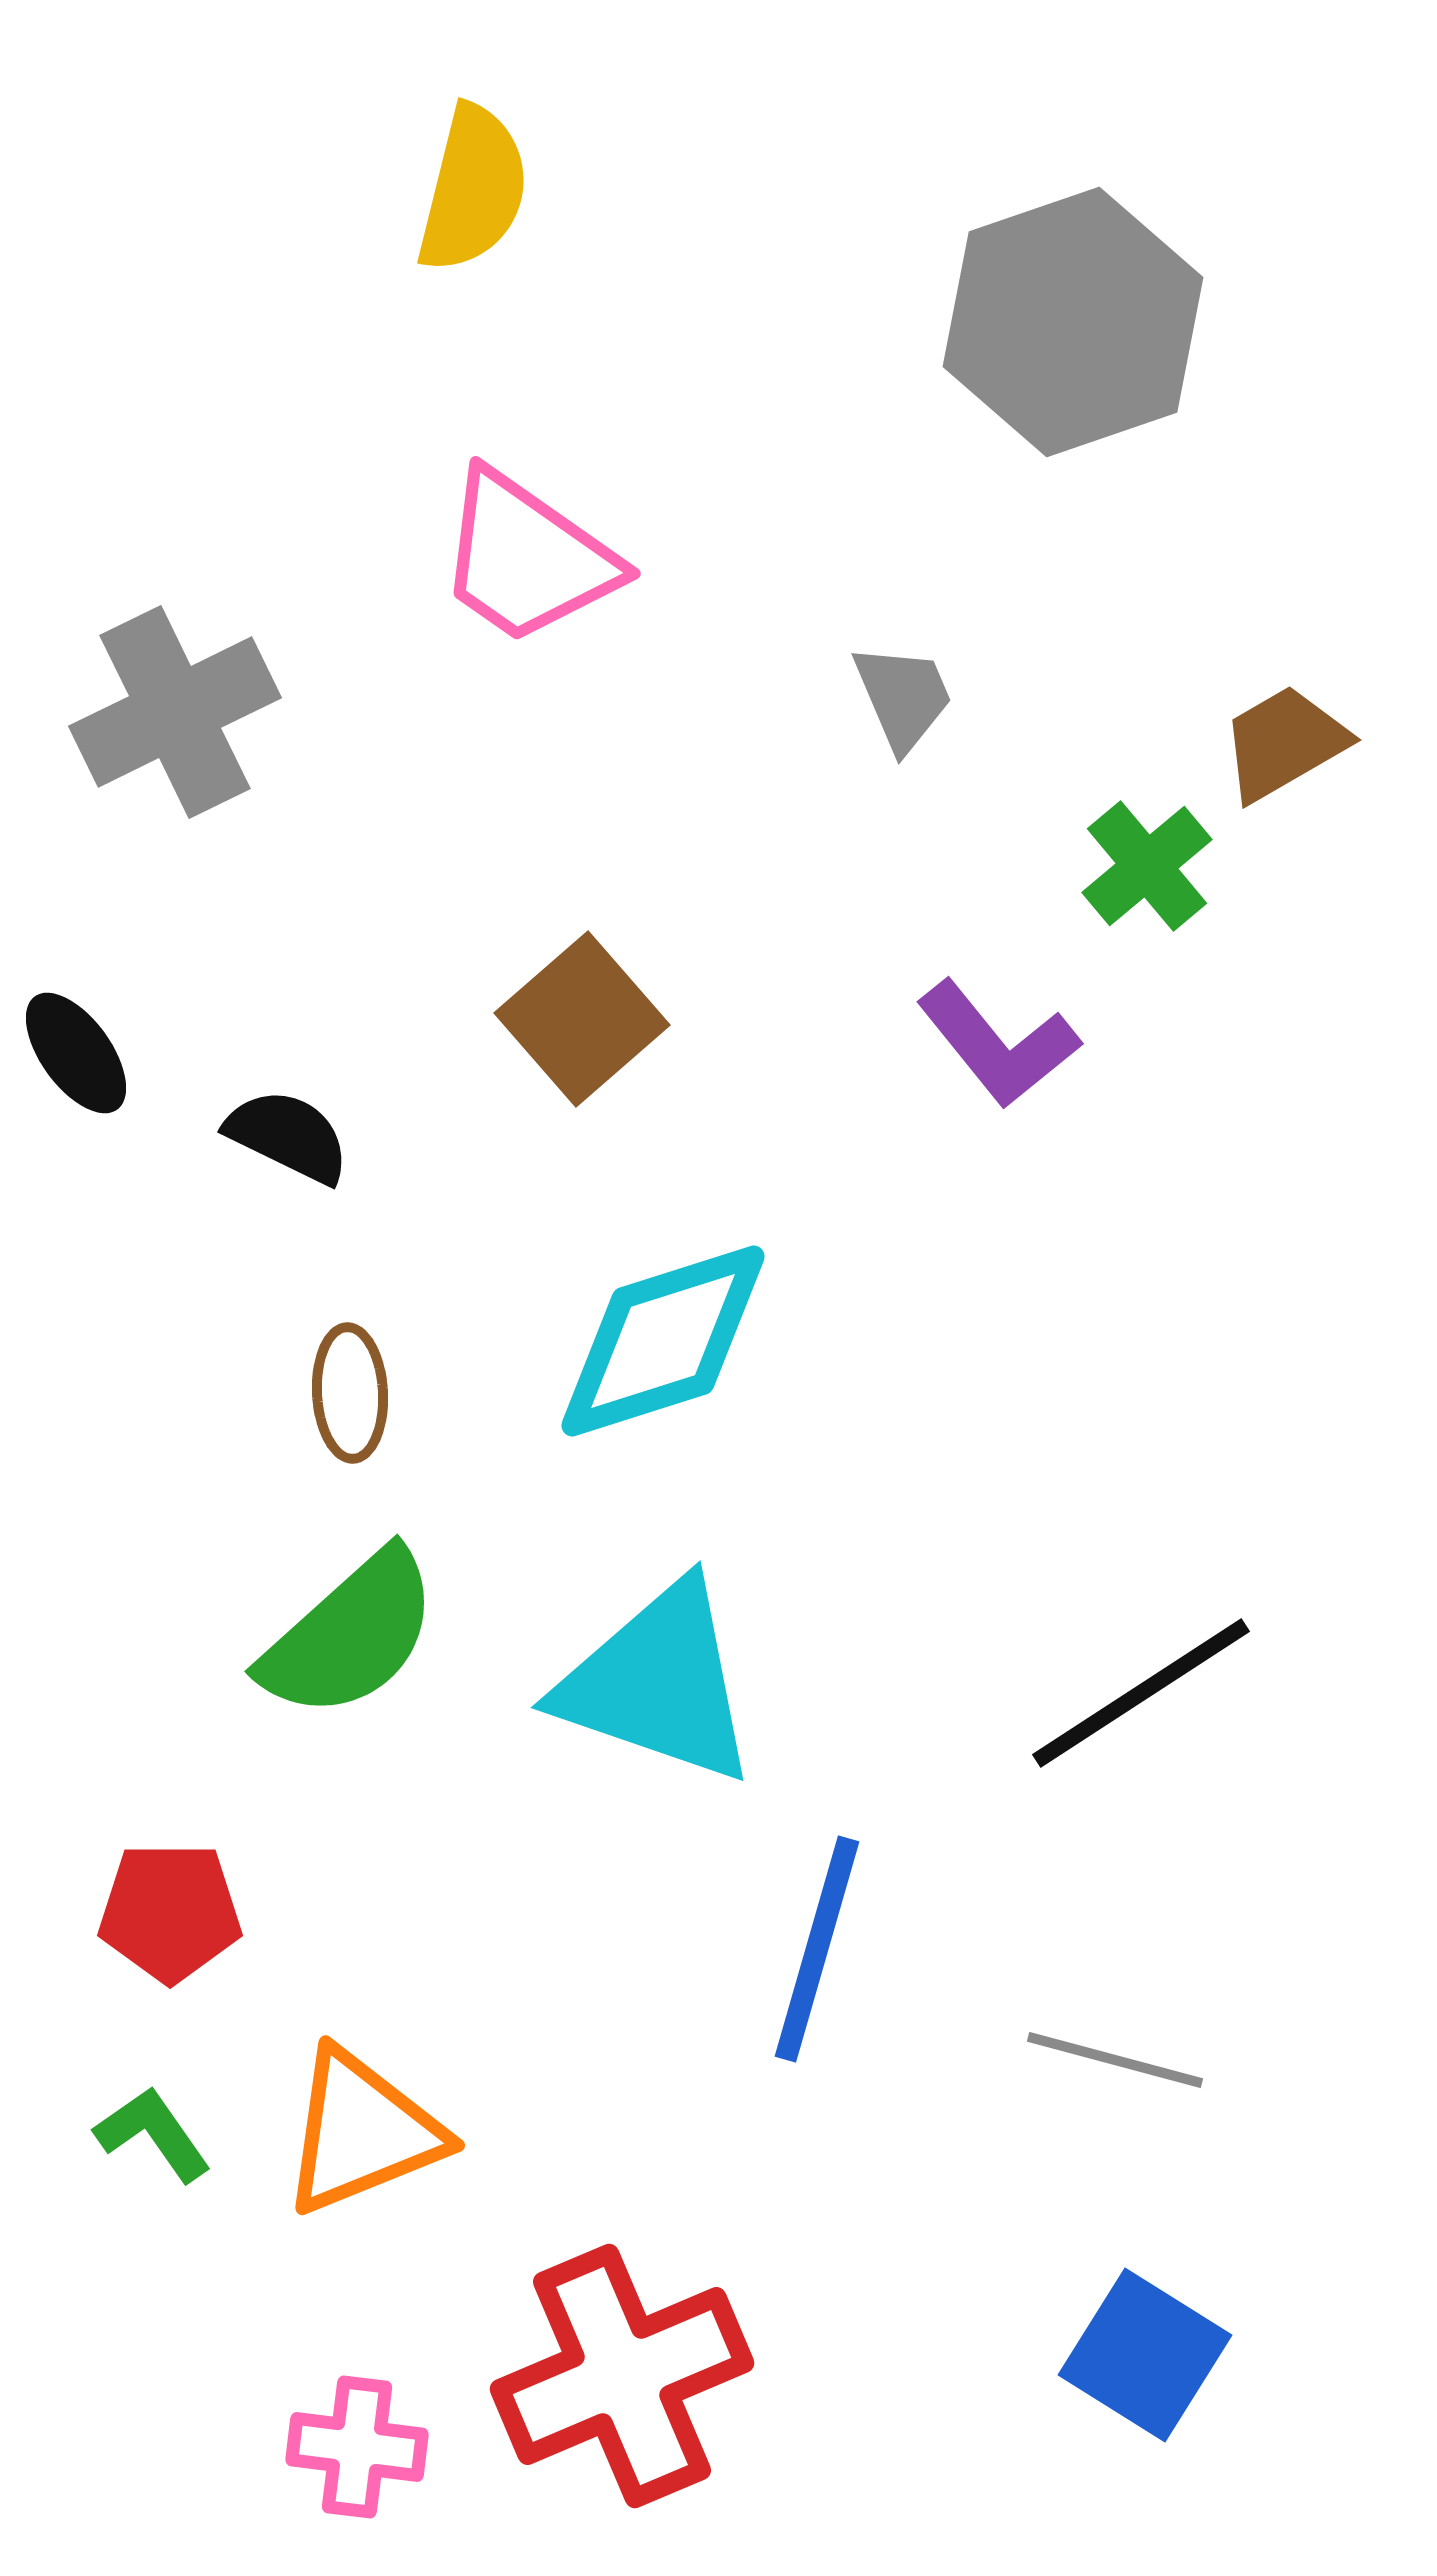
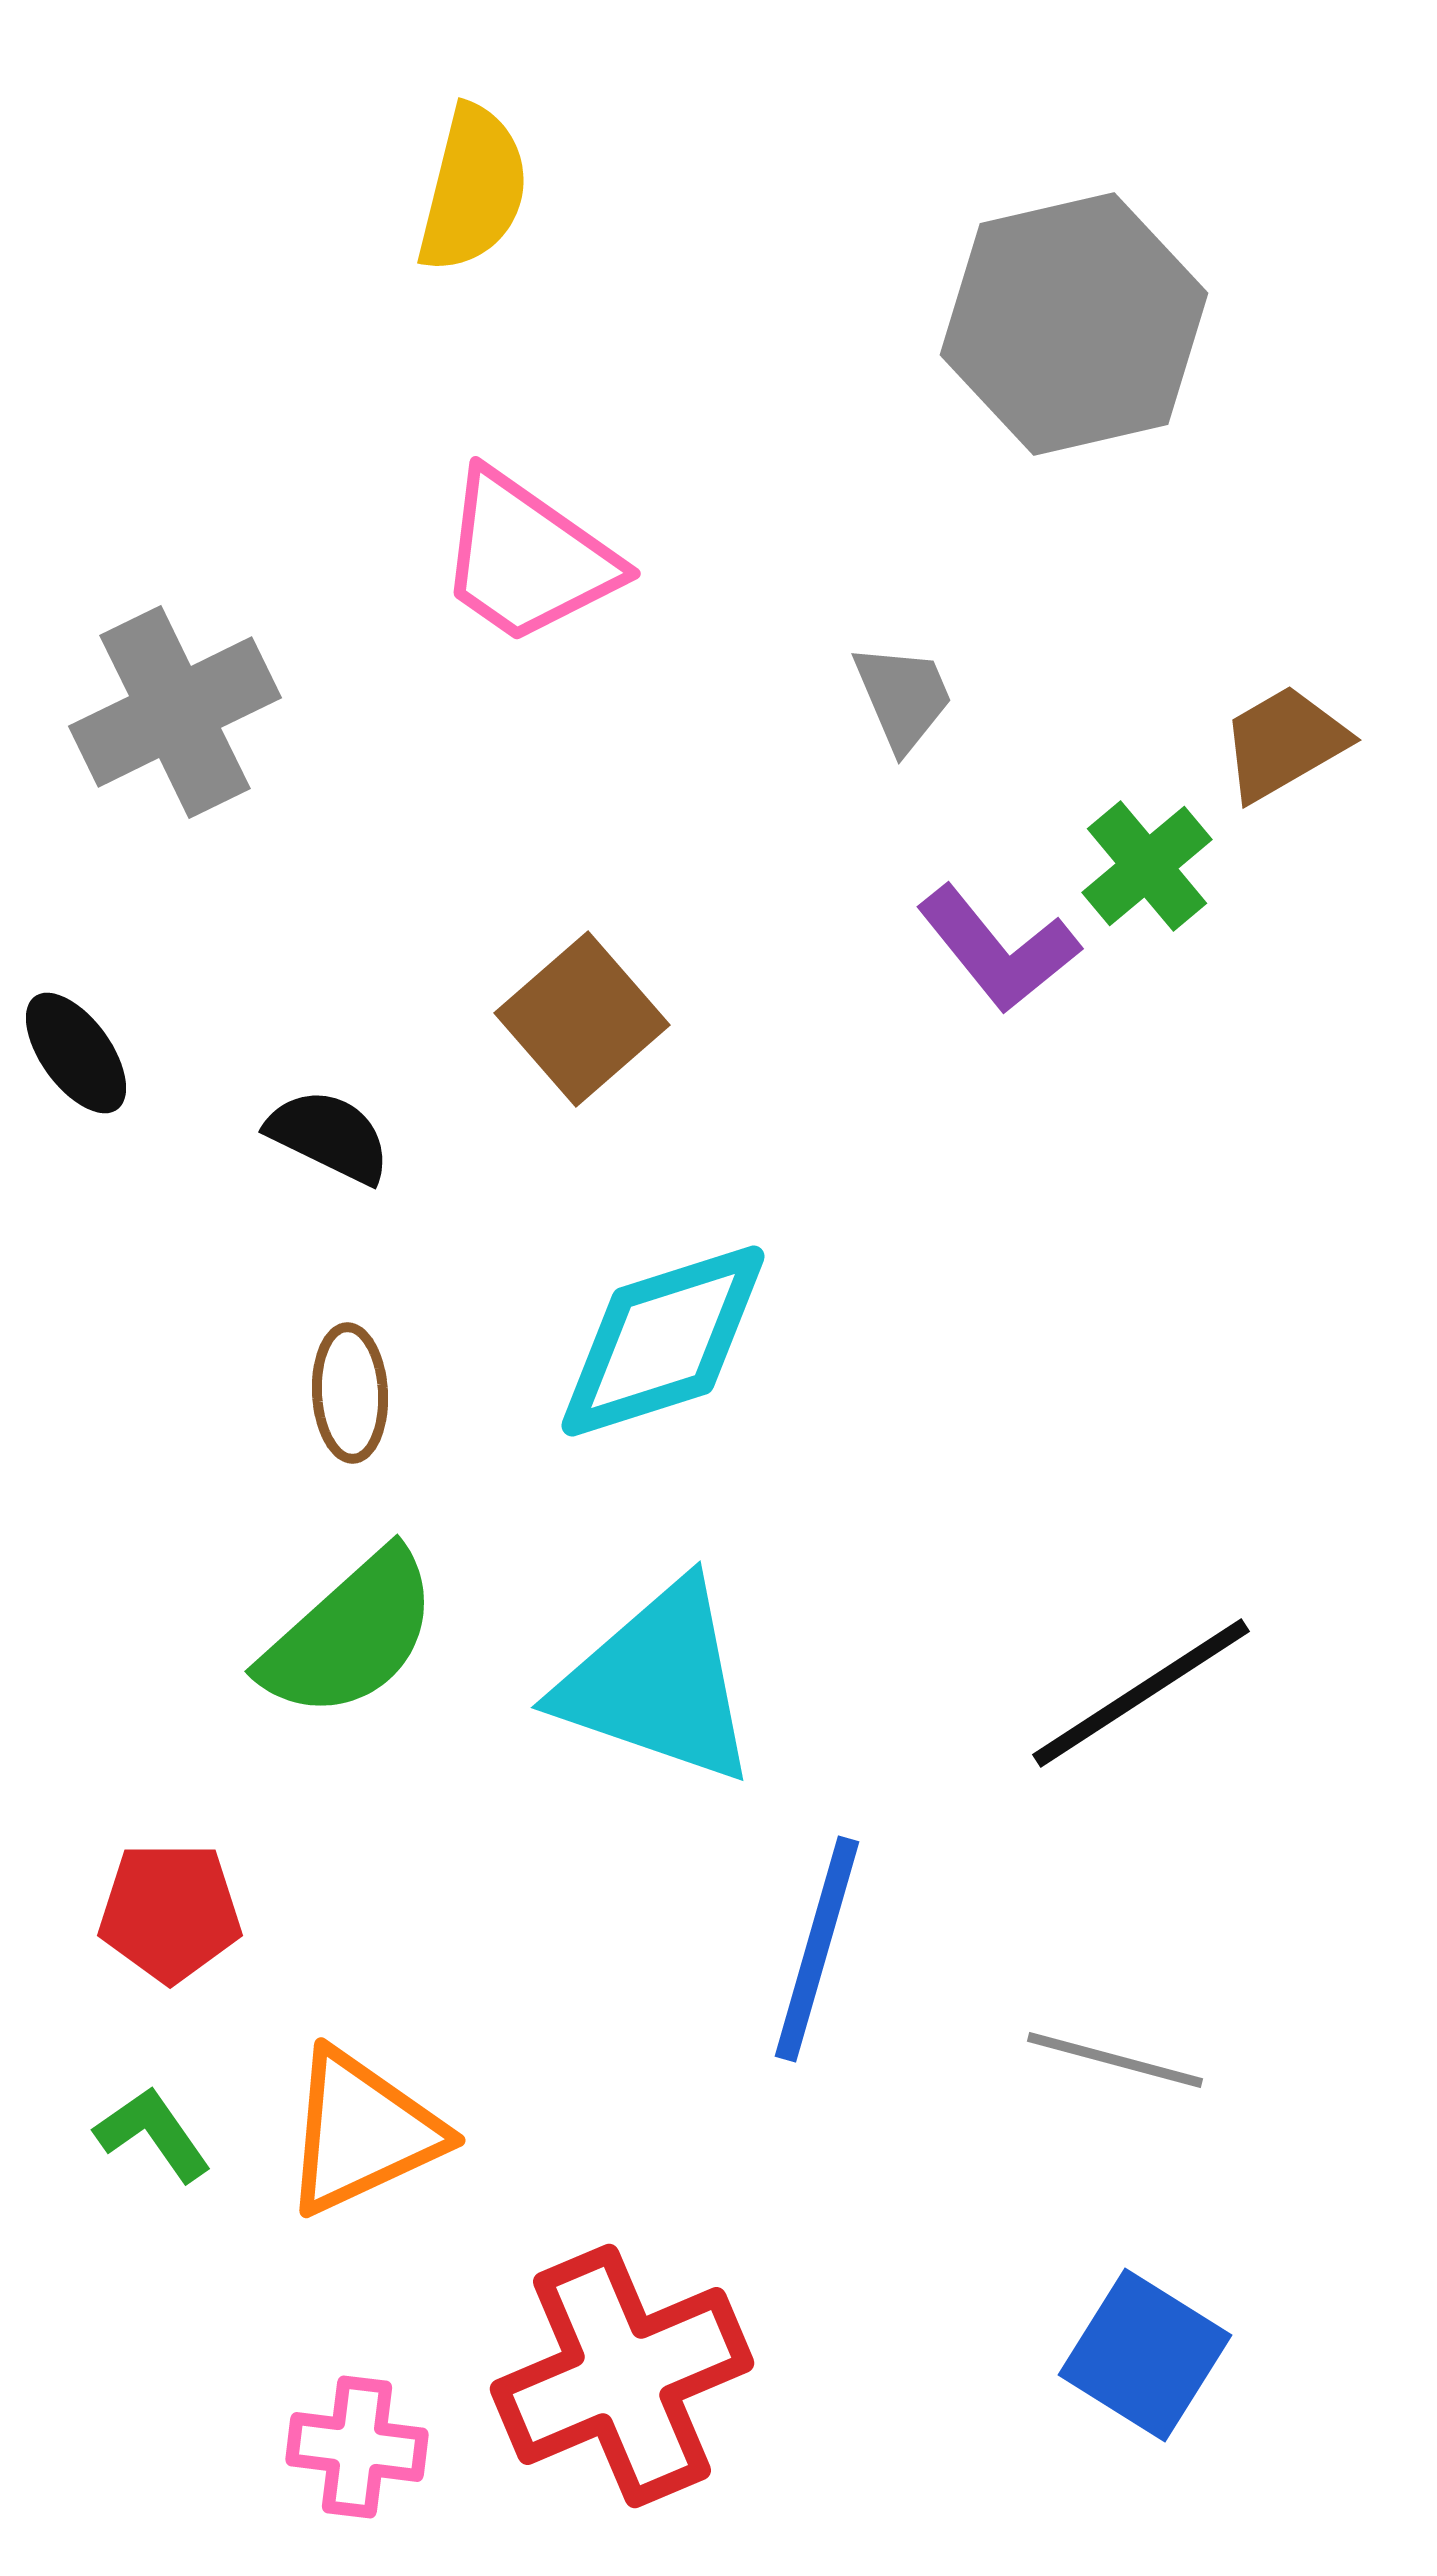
gray hexagon: moved 1 px right, 2 px down; rotated 6 degrees clockwise
purple L-shape: moved 95 px up
black semicircle: moved 41 px right
orange triangle: rotated 3 degrees counterclockwise
